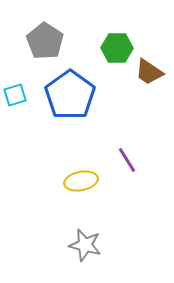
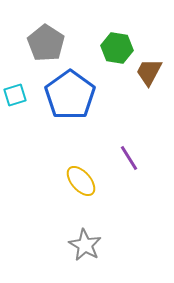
gray pentagon: moved 1 px right, 2 px down
green hexagon: rotated 8 degrees clockwise
brown trapezoid: rotated 84 degrees clockwise
purple line: moved 2 px right, 2 px up
yellow ellipse: rotated 60 degrees clockwise
gray star: rotated 16 degrees clockwise
